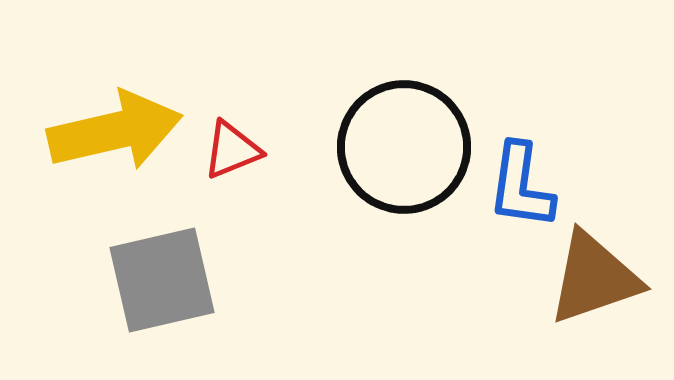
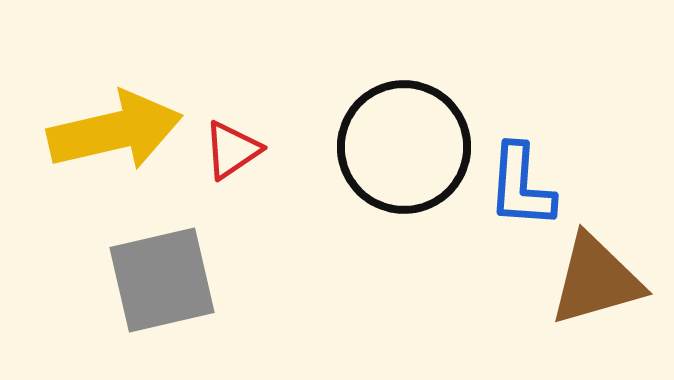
red triangle: rotated 12 degrees counterclockwise
blue L-shape: rotated 4 degrees counterclockwise
brown triangle: moved 2 px right, 2 px down; rotated 3 degrees clockwise
